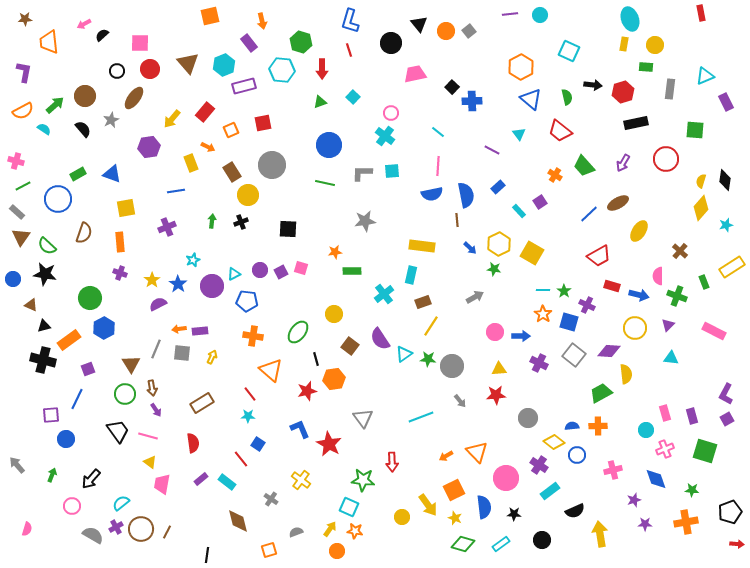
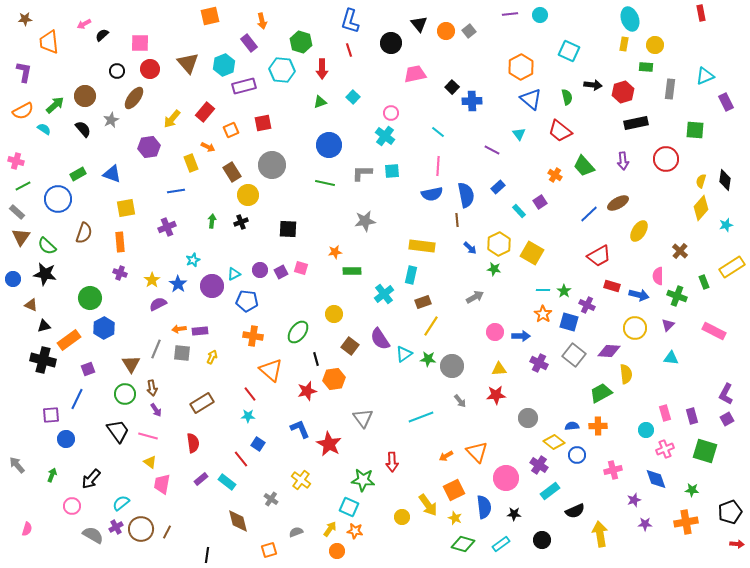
purple arrow at (623, 163): moved 2 px up; rotated 36 degrees counterclockwise
